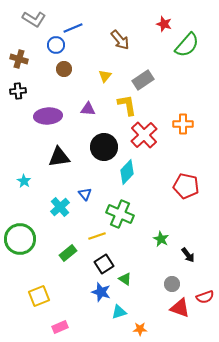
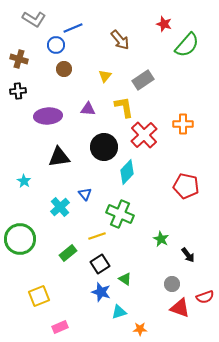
yellow L-shape: moved 3 px left, 2 px down
black square: moved 4 px left
